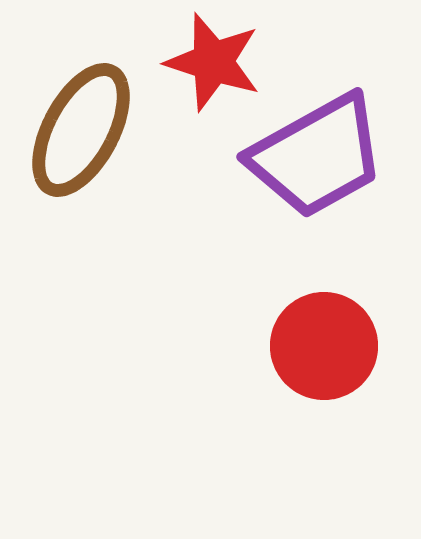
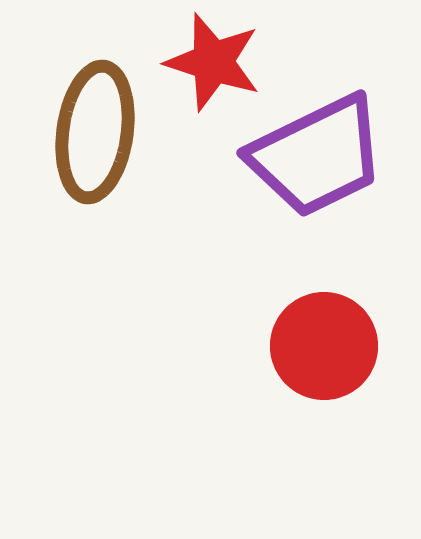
brown ellipse: moved 14 px right, 2 px down; rotated 20 degrees counterclockwise
purple trapezoid: rotated 3 degrees clockwise
